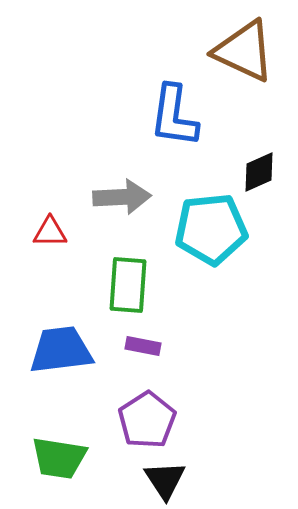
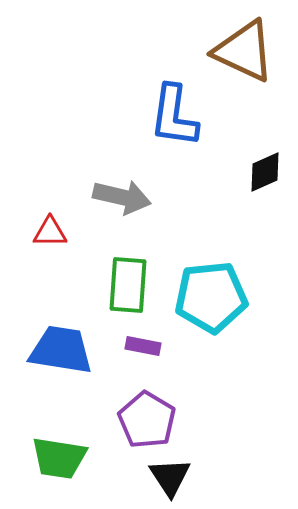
black diamond: moved 6 px right
gray arrow: rotated 16 degrees clockwise
cyan pentagon: moved 68 px down
blue trapezoid: rotated 16 degrees clockwise
purple pentagon: rotated 8 degrees counterclockwise
black triangle: moved 5 px right, 3 px up
